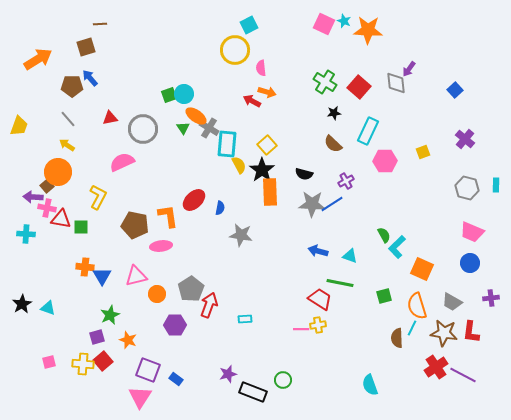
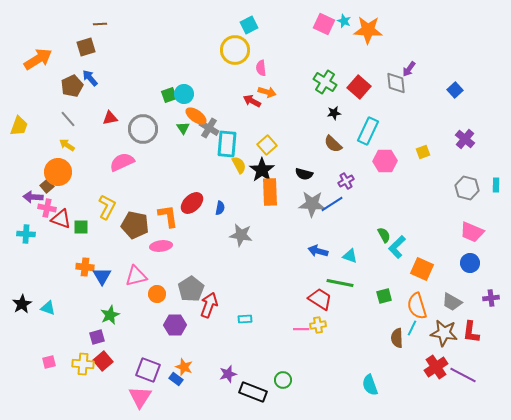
brown pentagon at (72, 86): rotated 25 degrees counterclockwise
yellow L-shape at (98, 197): moved 9 px right, 10 px down
red ellipse at (194, 200): moved 2 px left, 3 px down
red triangle at (61, 219): rotated 10 degrees clockwise
orange star at (128, 340): moved 56 px right, 27 px down
